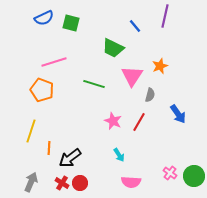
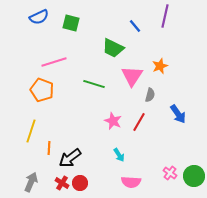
blue semicircle: moved 5 px left, 1 px up
